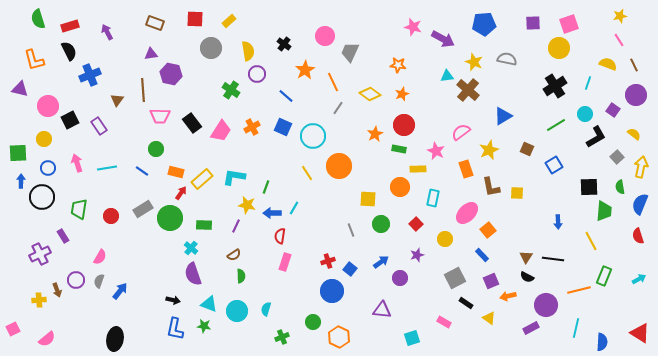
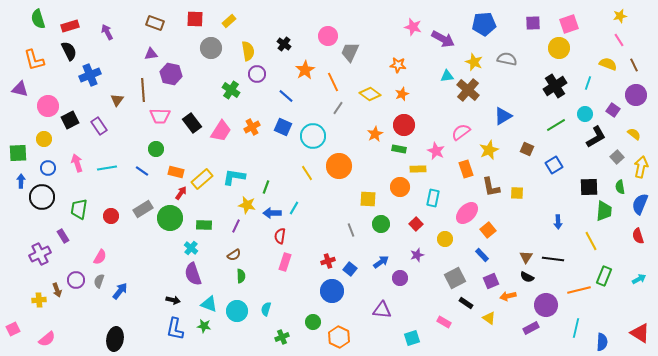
pink circle at (325, 36): moved 3 px right
